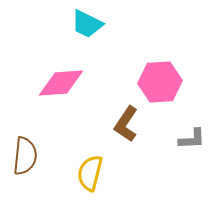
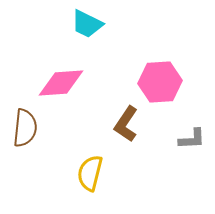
brown semicircle: moved 28 px up
